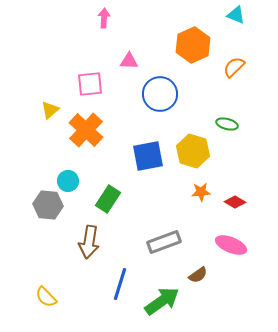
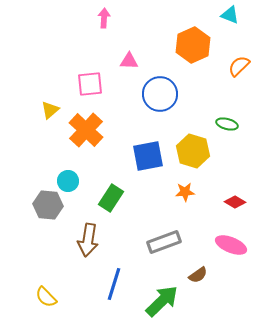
cyan triangle: moved 6 px left
orange semicircle: moved 5 px right, 1 px up
orange star: moved 16 px left
green rectangle: moved 3 px right, 1 px up
brown arrow: moved 1 px left, 2 px up
blue line: moved 6 px left
green arrow: rotated 9 degrees counterclockwise
